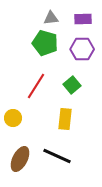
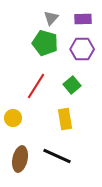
gray triangle: rotated 42 degrees counterclockwise
yellow rectangle: rotated 15 degrees counterclockwise
brown ellipse: rotated 15 degrees counterclockwise
